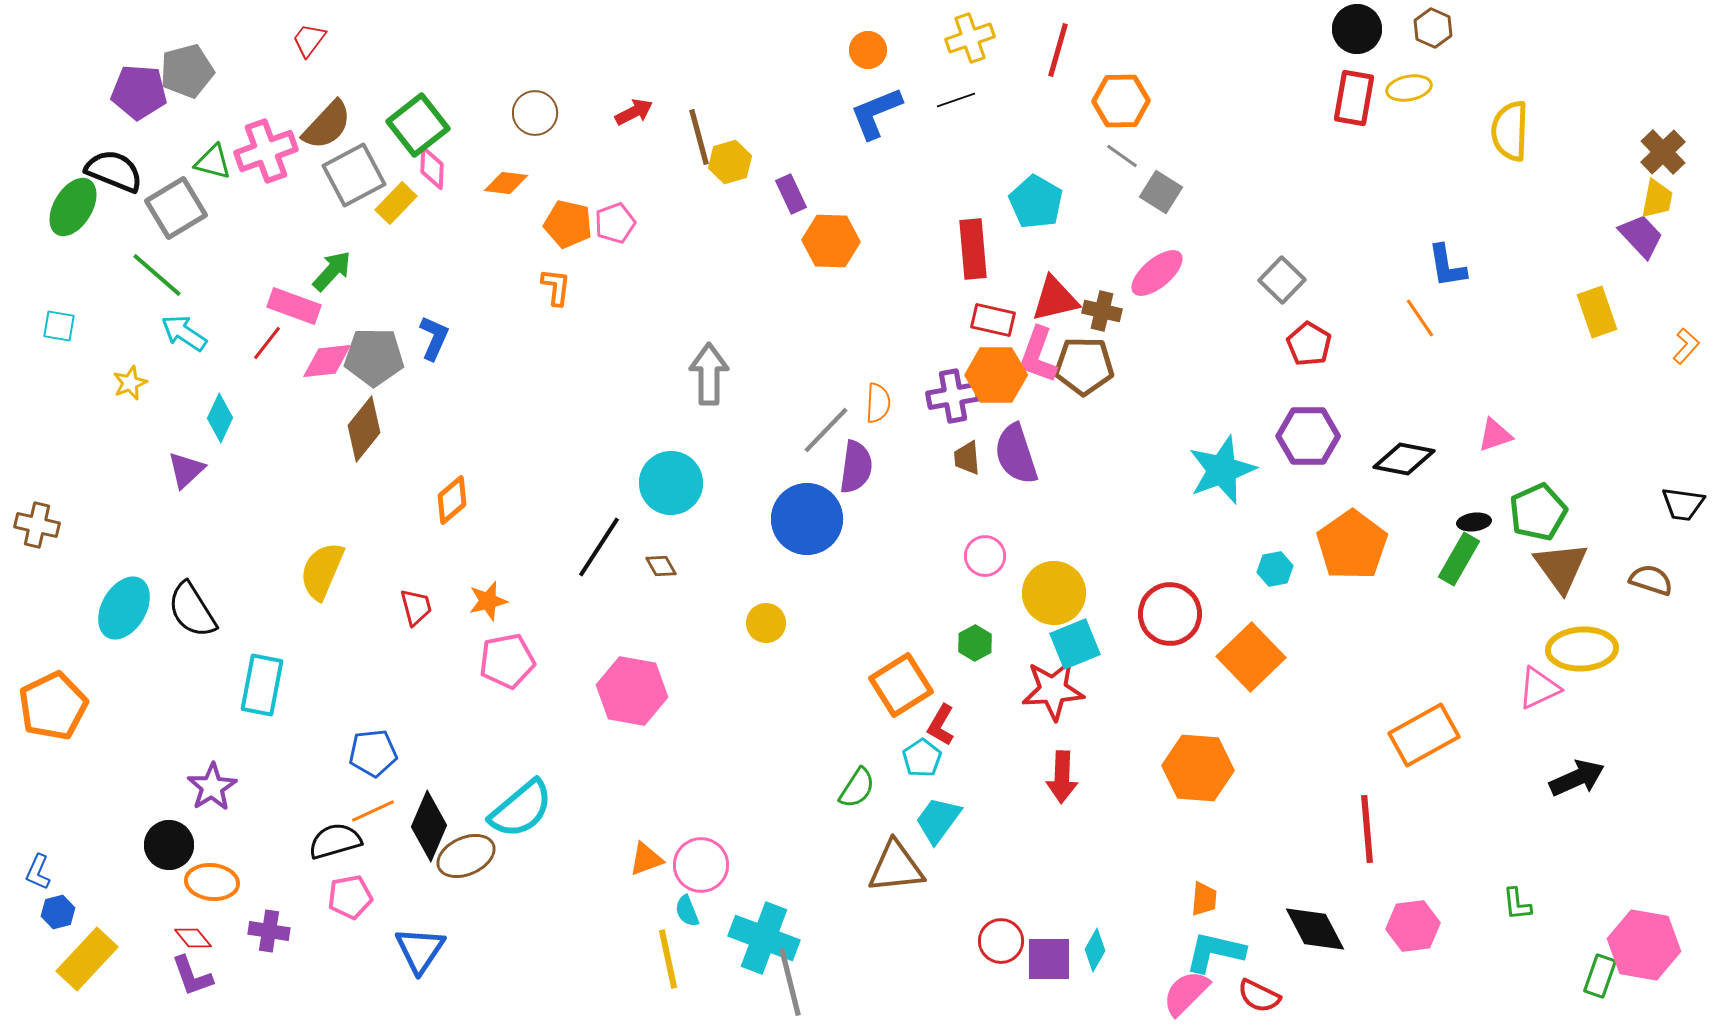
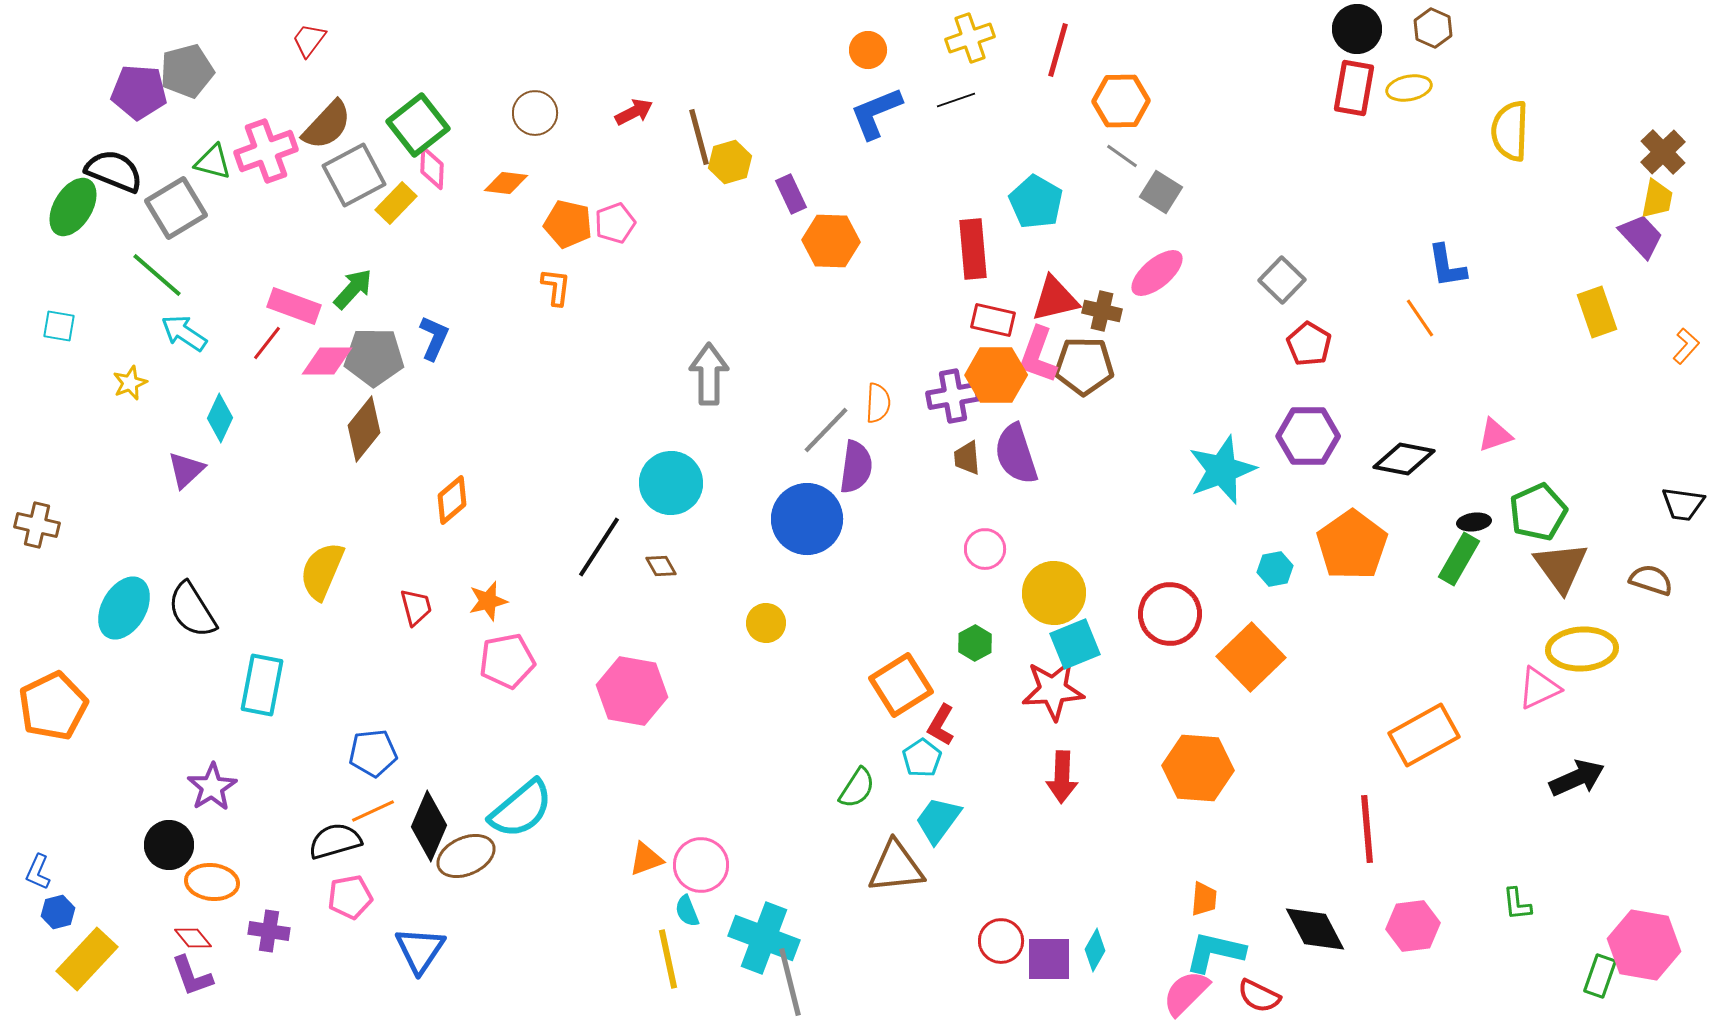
red rectangle at (1354, 98): moved 10 px up
green arrow at (332, 271): moved 21 px right, 18 px down
pink diamond at (327, 361): rotated 6 degrees clockwise
pink circle at (985, 556): moved 7 px up
